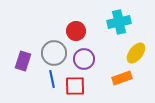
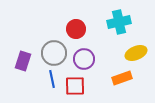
red circle: moved 2 px up
yellow ellipse: rotated 30 degrees clockwise
